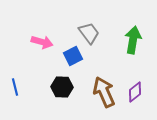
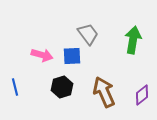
gray trapezoid: moved 1 px left, 1 px down
pink arrow: moved 13 px down
blue square: moved 1 px left; rotated 24 degrees clockwise
black hexagon: rotated 20 degrees counterclockwise
purple diamond: moved 7 px right, 3 px down
